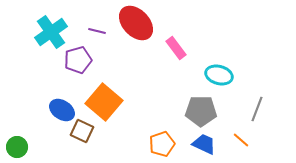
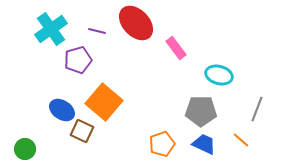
cyan cross: moved 3 px up
green circle: moved 8 px right, 2 px down
